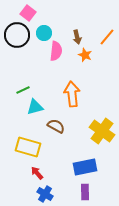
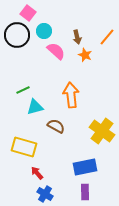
cyan circle: moved 2 px up
pink semicircle: rotated 54 degrees counterclockwise
orange arrow: moved 1 px left, 1 px down
yellow rectangle: moved 4 px left
